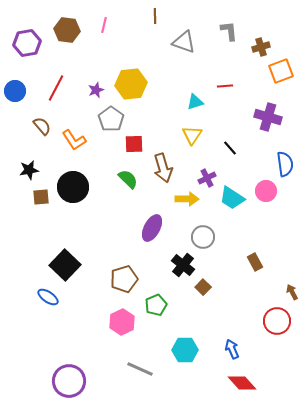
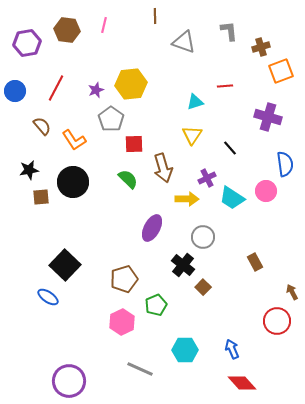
black circle at (73, 187): moved 5 px up
